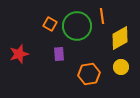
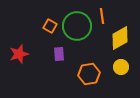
orange square: moved 2 px down
